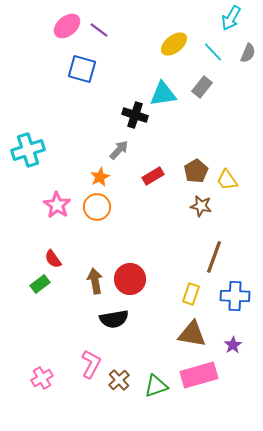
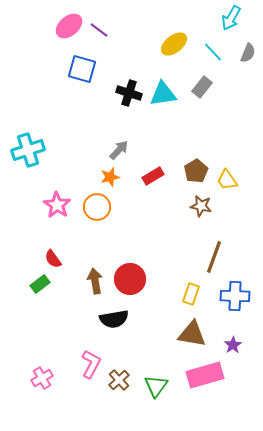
pink ellipse: moved 2 px right
black cross: moved 6 px left, 22 px up
orange star: moved 10 px right; rotated 12 degrees clockwise
pink rectangle: moved 6 px right
green triangle: rotated 35 degrees counterclockwise
